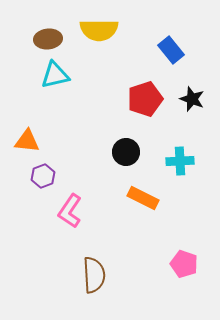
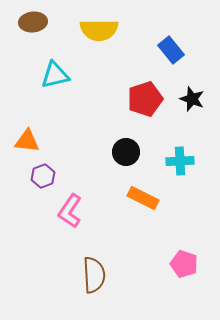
brown ellipse: moved 15 px left, 17 px up
